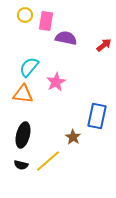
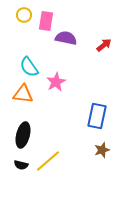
yellow circle: moved 1 px left
cyan semicircle: rotated 75 degrees counterclockwise
brown star: moved 29 px right, 13 px down; rotated 21 degrees clockwise
